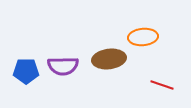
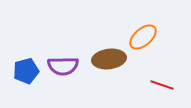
orange ellipse: rotated 36 degrees counterclockwise
blue pentagon: rotated 15 degrees counterclockwise
